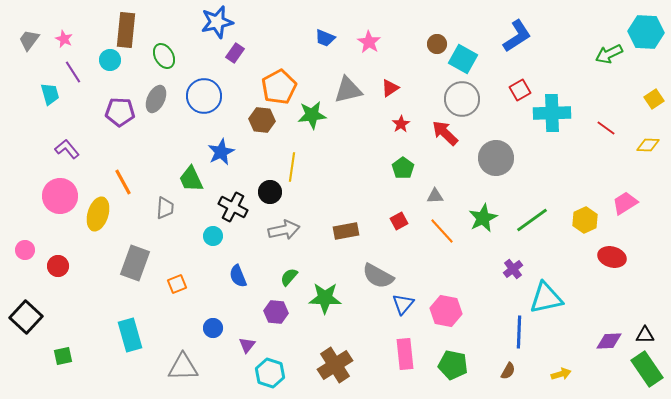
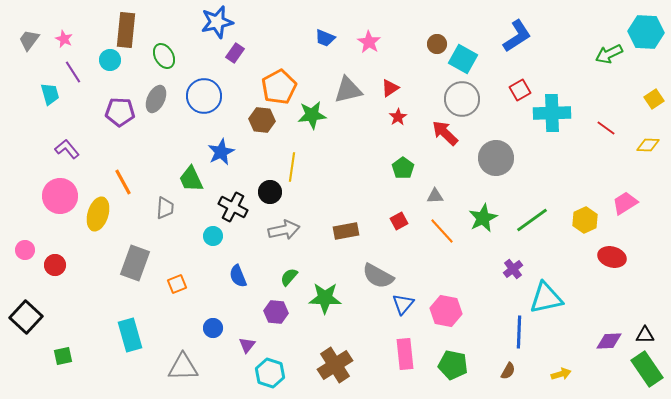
red star at (401, 124): moved 3 px left, 7 px up
red circle at (58, 266): moved 3 px left, 1 px up
